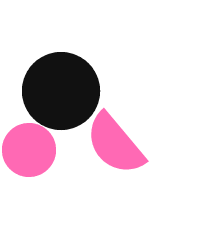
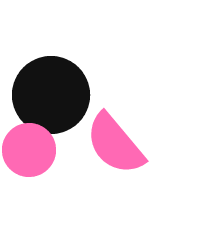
black circle: moved 10 px left, 4 px down
